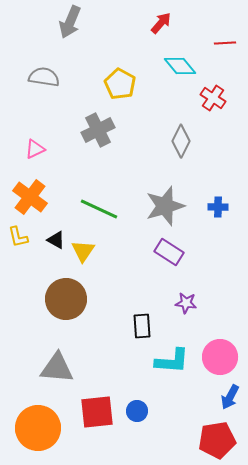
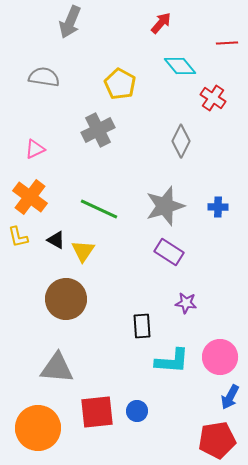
red line: moved 2 px right
